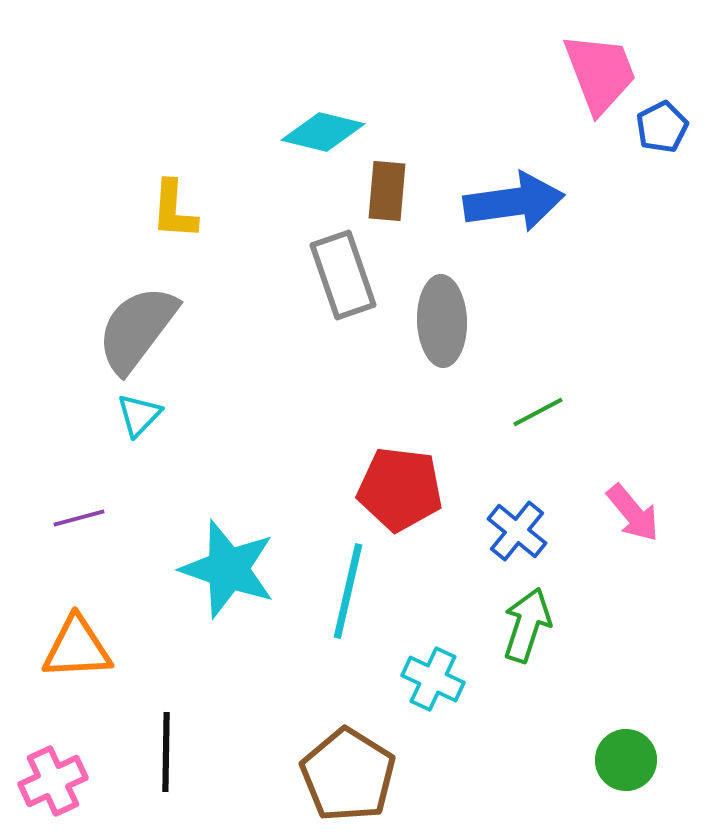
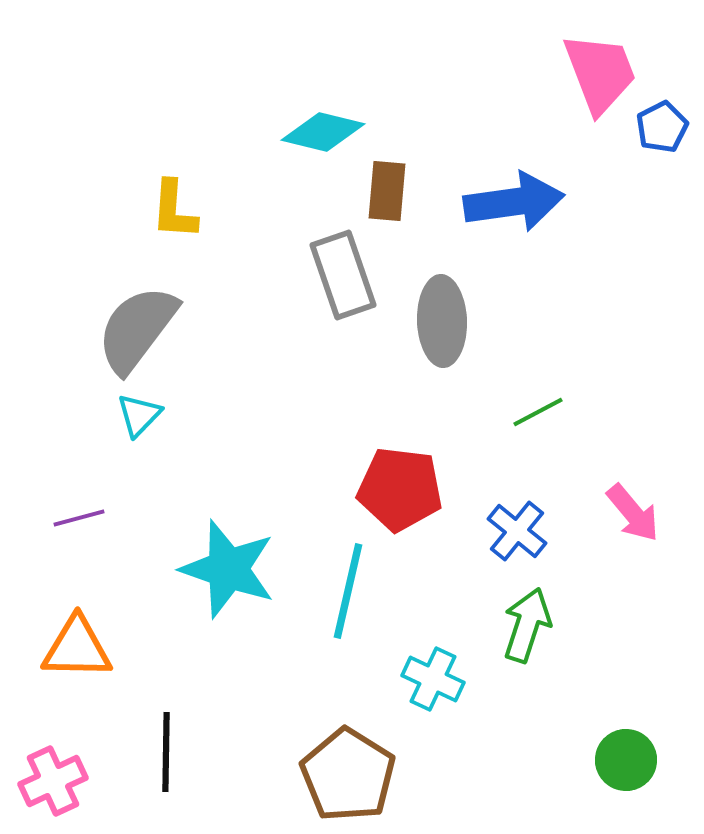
orange triangle: rotated 4 degrees clockwise
